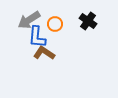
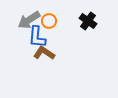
orange circle: moved 6 px left, 3 px up
